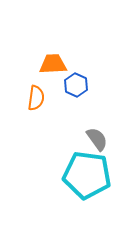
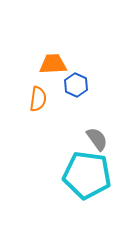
orange semicircle: moved 2 px right, 1 px down
